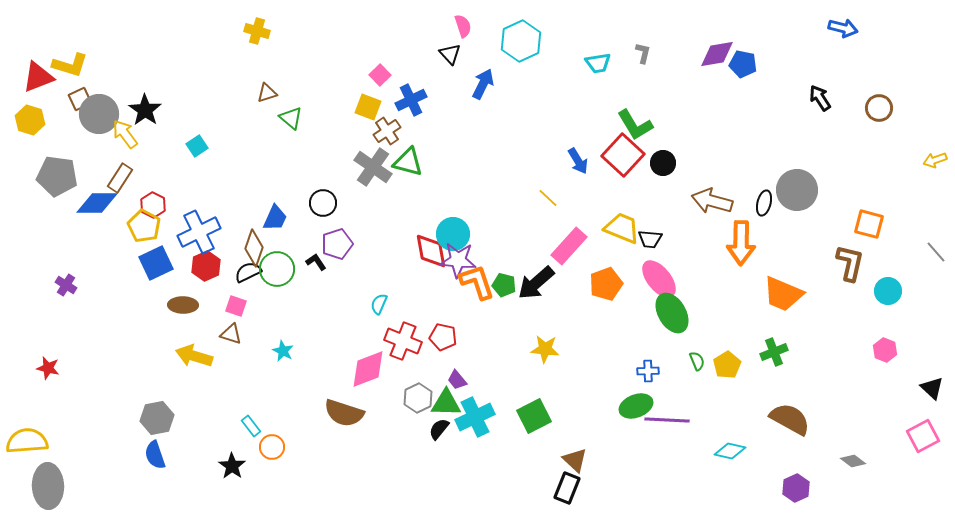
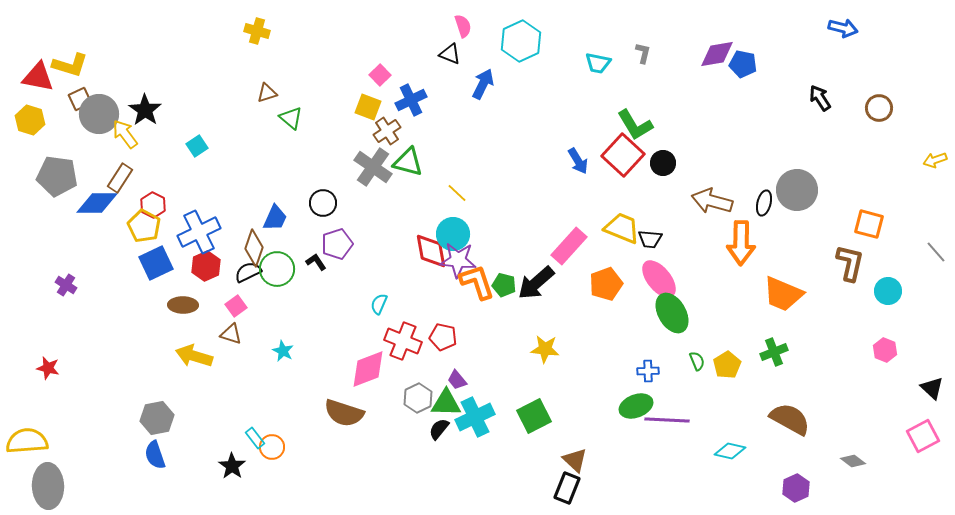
black triangle at (450, 54): rotated 25 degrees counterclockwise
cyan trapezoid at (598, 63): rotated 20 degrees clockwise
red triangle at (38, 77): rotated 32 degrees clockwise
yellow line at (548, 198): moved 91 px left, 5 px up
pink square at (236, 306): rotated 35 degrees clockwise
cyan rectangle at (251, 426): moved 4 px right, 12 px down
